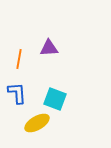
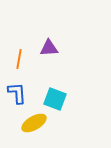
yellow ellipse: moved 3 px left
